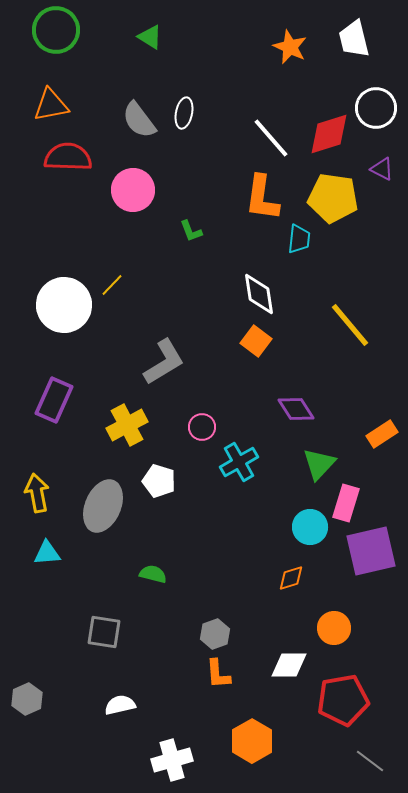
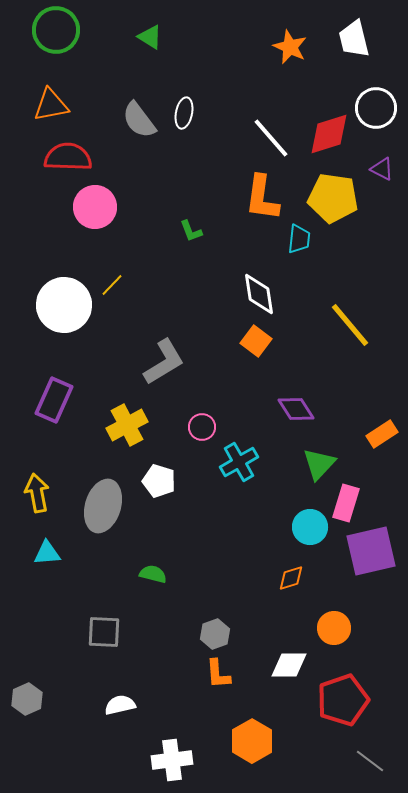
pink circle at (133, 190): moved 38 px left, 17 px down
gray ellipse at (103, 506): rotated 6 degrees counterclockwise
gray square at (104, 632): rotated 6 degrees counterclockwise
red pentagon at (343, 700): rotated 9 degrees counterclockwise
white cross at (172, 760): rotated 9 degrees clockwise
